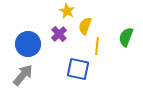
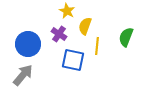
purple cross: rotated 14 degrees counterclockwise
blue square: moved 5 px left, 9 px up
